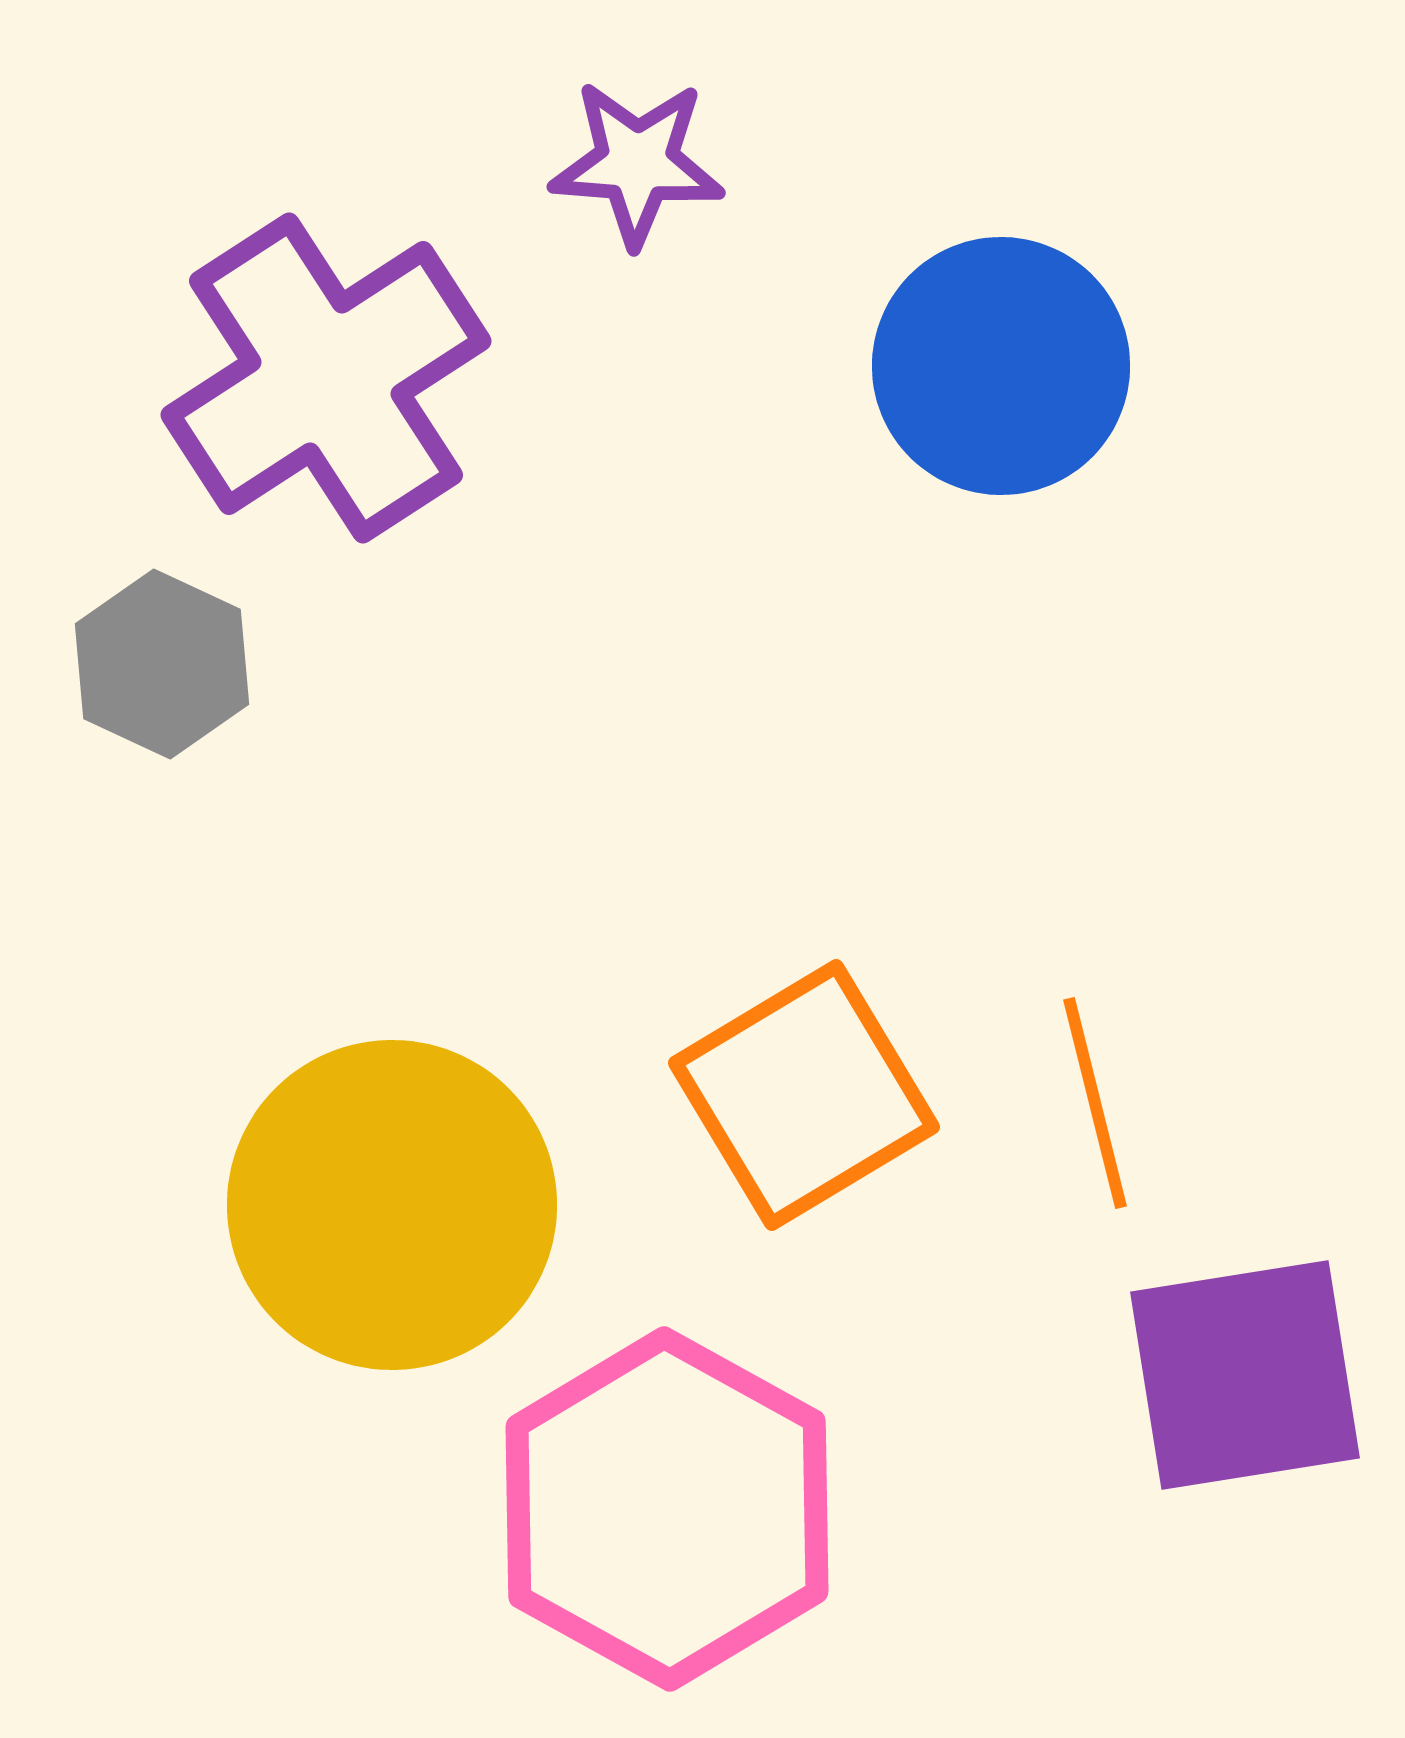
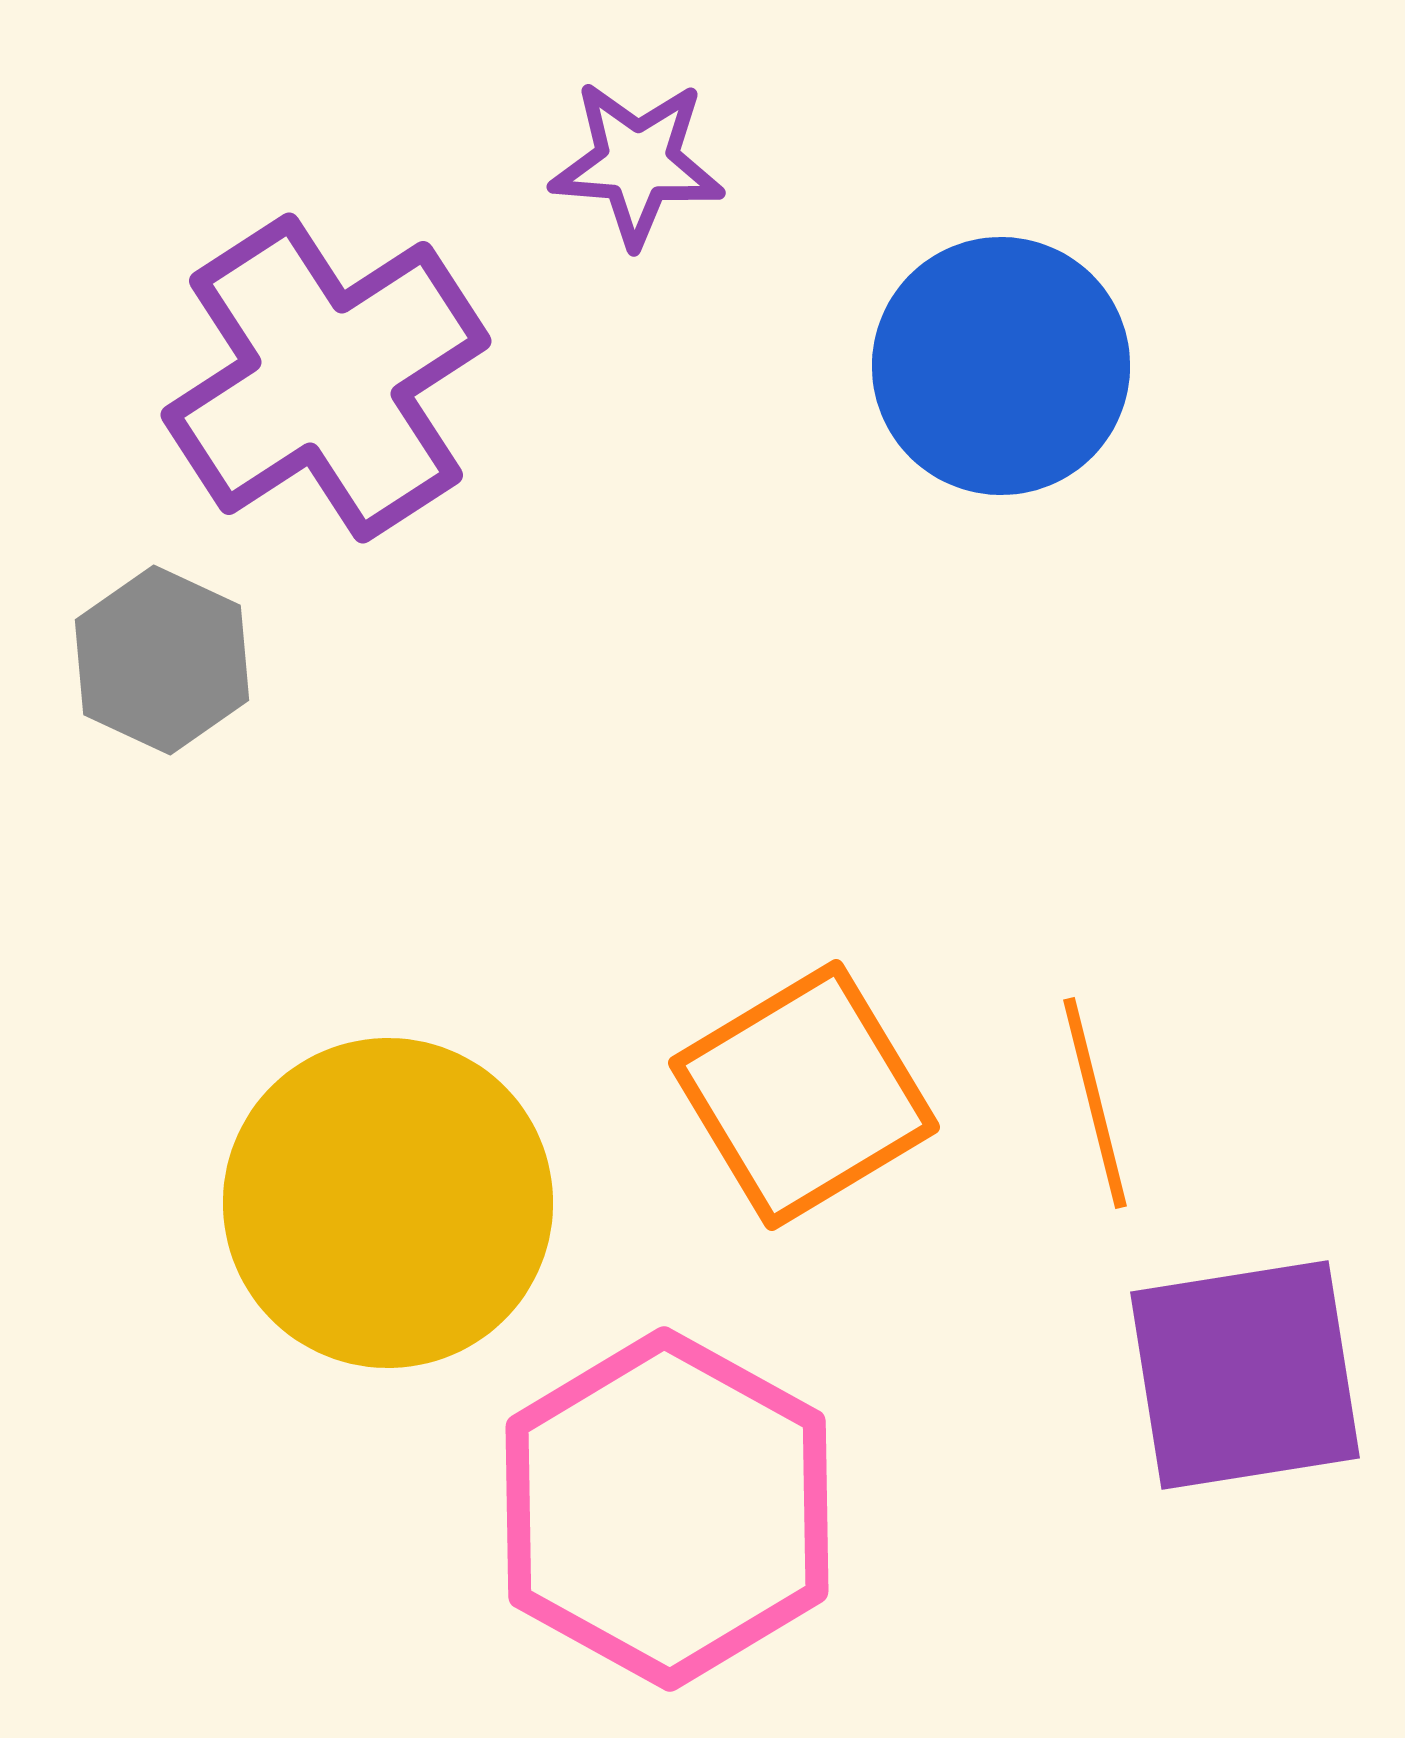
gray hexagon: moved 4 px up
yellow circle: moved 4 px left, 2 px up
